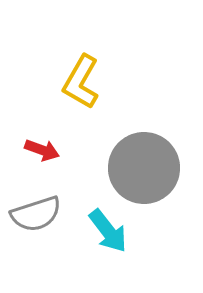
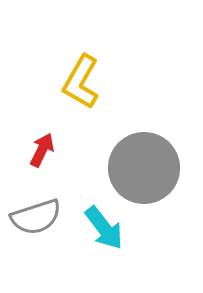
red arrow: rotated 84 degrees counterclockwise
gray semicircle: moved 3 px down
cyan arrow: moved 4 px left, 3 px up
